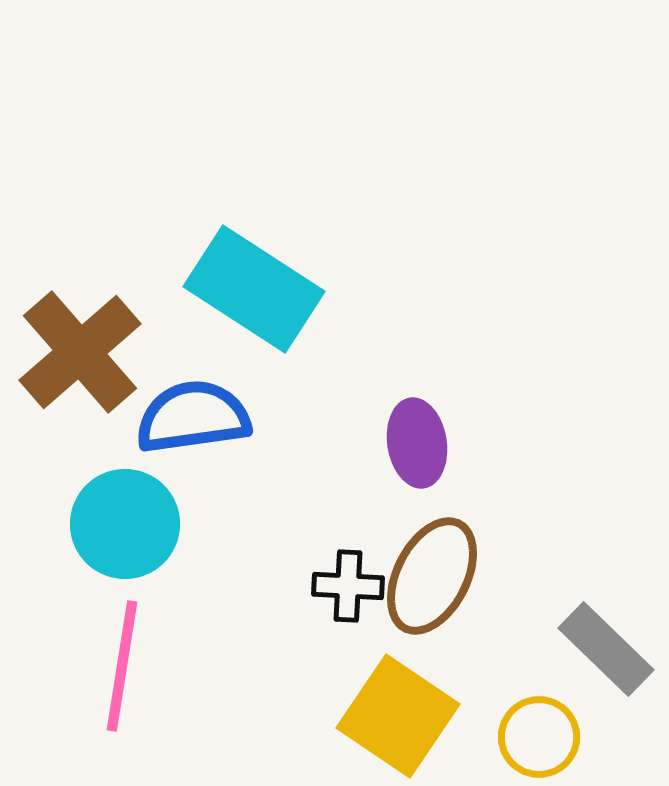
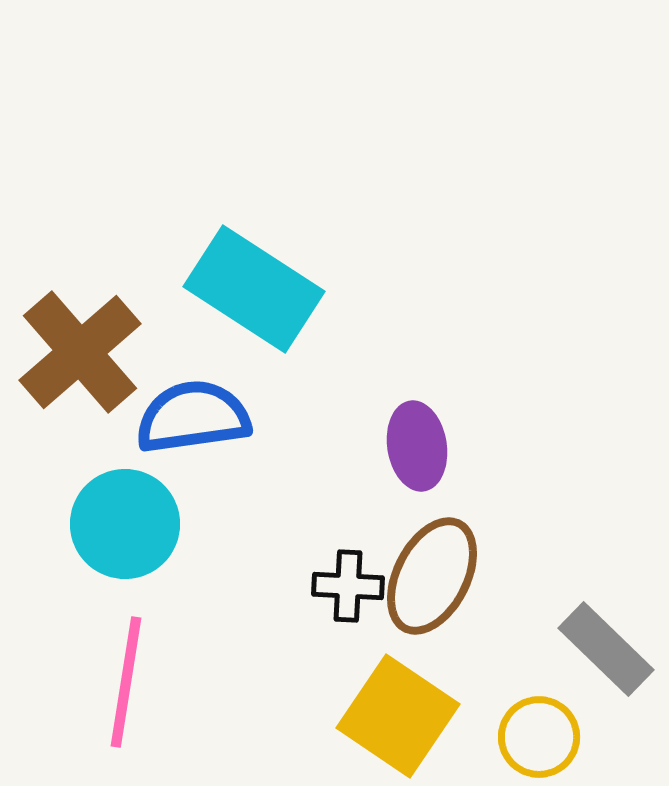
purple ellipse: moved 3 px down
pink line: moved 4 px right, 16 px down
